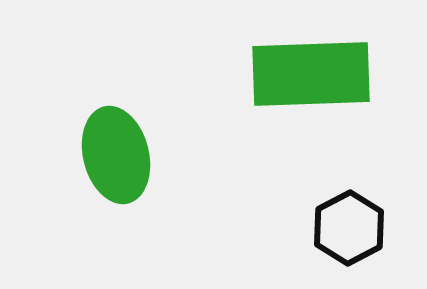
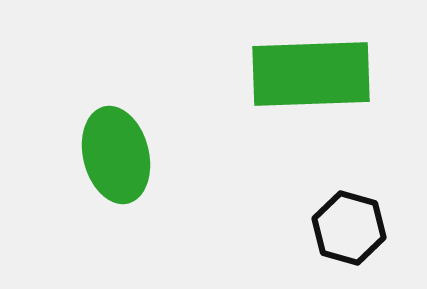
black hexagon: rotated 16 degrees counterclockwise
